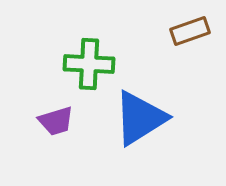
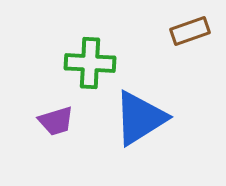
green cross: moved 1 px right, 1 px up
